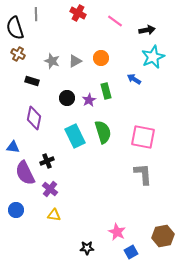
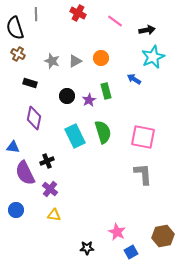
black rectangle: moved 2 px left, 2 px down
black circle: moved 2 px up
